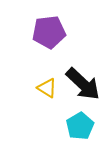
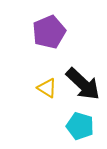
purple pentagon: rotated 16 degrees counterclockwise
cyan pentagon: rotated 24 degrees counterclockwise
